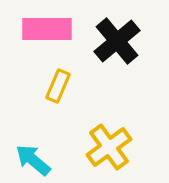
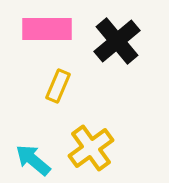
yellow cross: moved 18 px left, 1 px down
